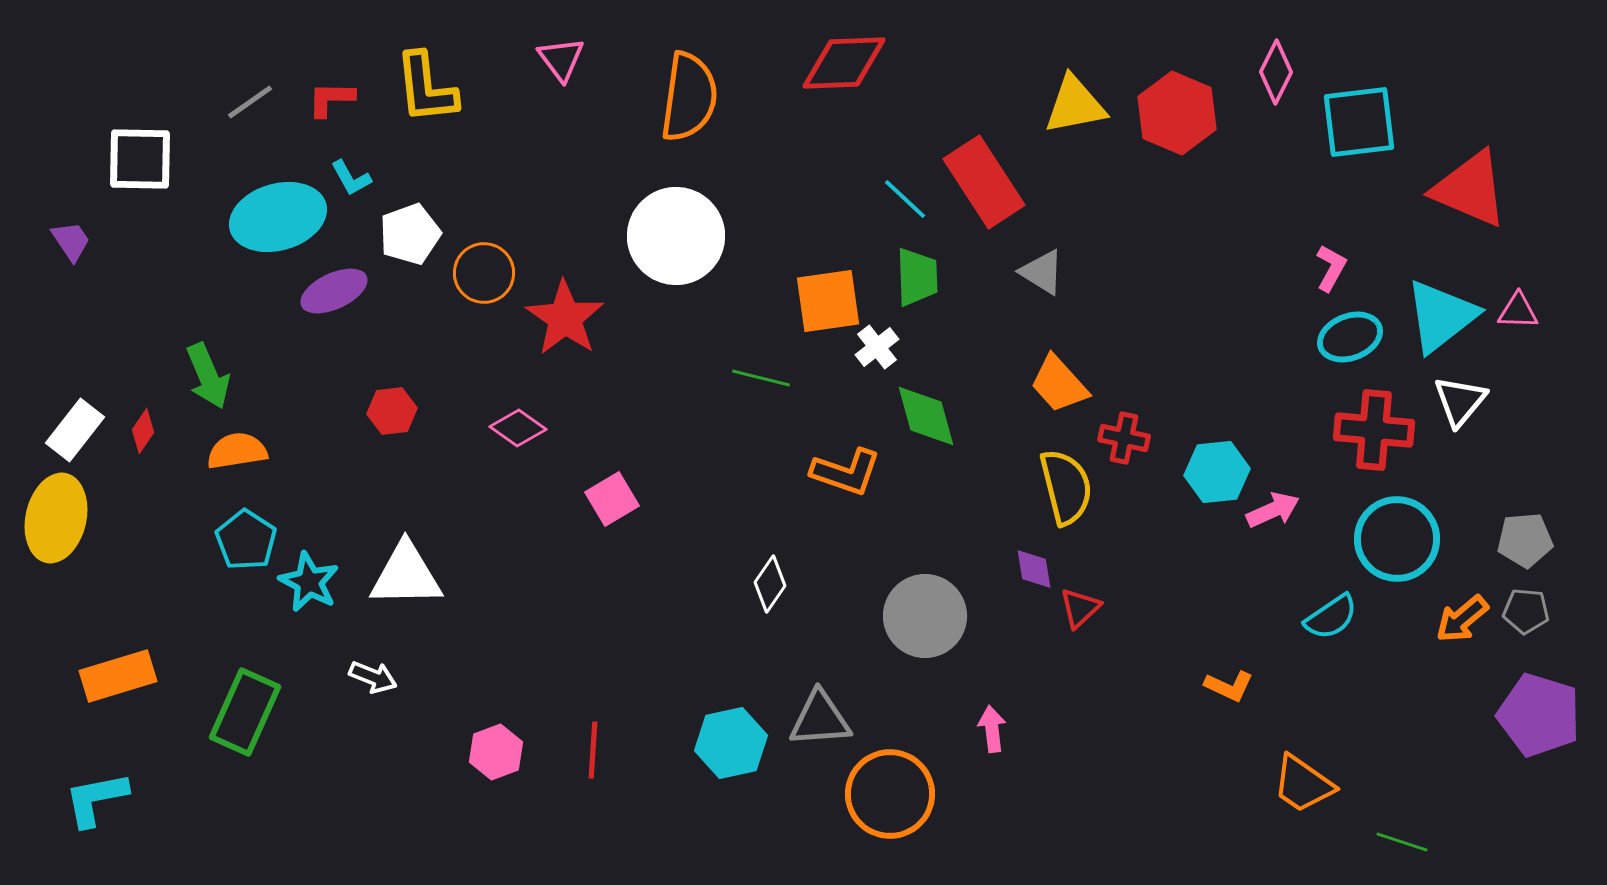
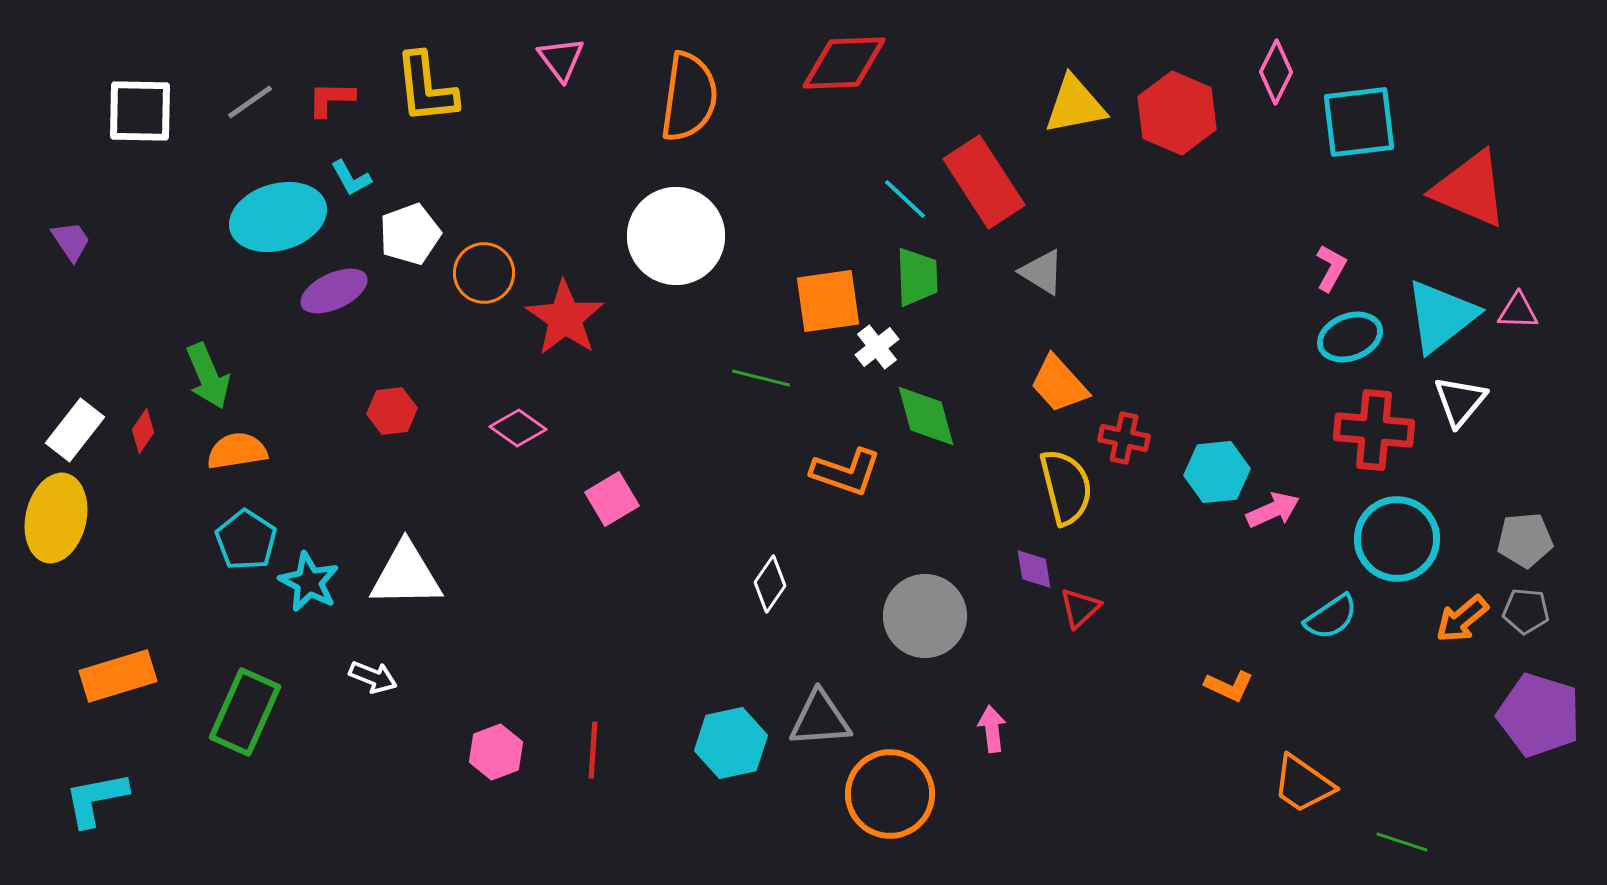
white square at (140, 159): moved 48 px up
